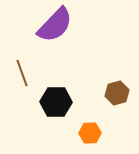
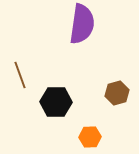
purple semicircle: moved 27 px right, 1 px up; rotated 36 degrees counterclockwise
brown line: moved 2 px left, 2 px down
orange hexagon: moved 4 px down
